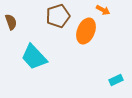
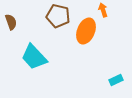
orange arrow: rotated 136 degrees counterclockwise
brown pentagon: rotated 30 degrees clockwise
